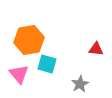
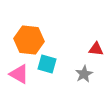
orange hexagon: rotated 16 degrees clockwise
pink triangle: rotated 20 degrees counterclockwise
gray star: moved 4 px right, 10 px up
